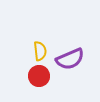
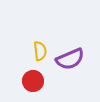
red circle: moved 6 px left, 5 px down
